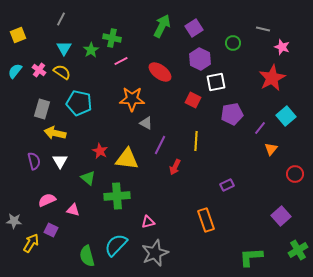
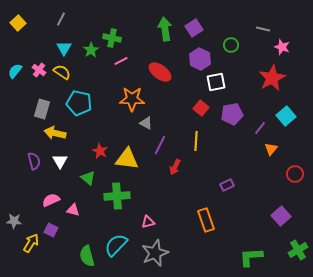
green arrow at (162, 26): moved 3 px right, 3 px down; rotated 35 degrees counterclockwise
yellow square at (18, 35): moved 12 px up; rotated 21 degrees counterclockwise
green circle at (233, 43): moved 2 px left, 2 px down
red square at (193, 100): moved 8 px right, 8 px down; rotated 14 degrees clockwise
pink semicircle at (47, 200): moved 4 px right
